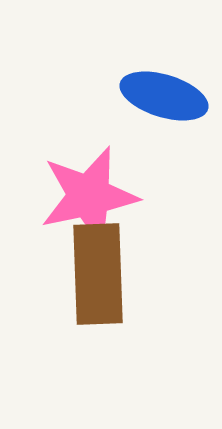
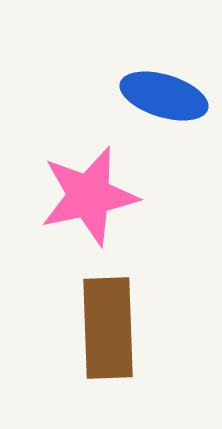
brown rectangle: moved 10 px right, 54 px down
